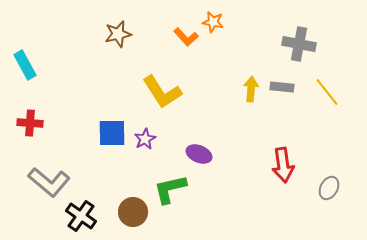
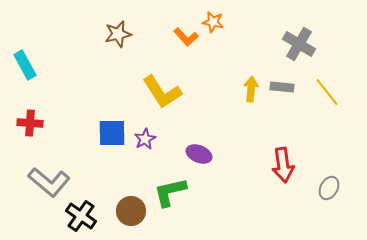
gray cross: rotated 20 degrees clockwise
green L-shape: moved 3 px down
brown circle: moved 2 px left, 1 px up
